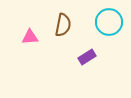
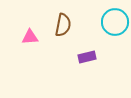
cyan circle: moved 6 px right
purple rectangle: rotated 18 degrees clockwise
